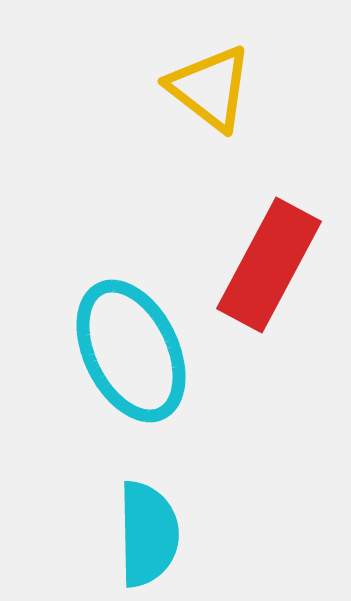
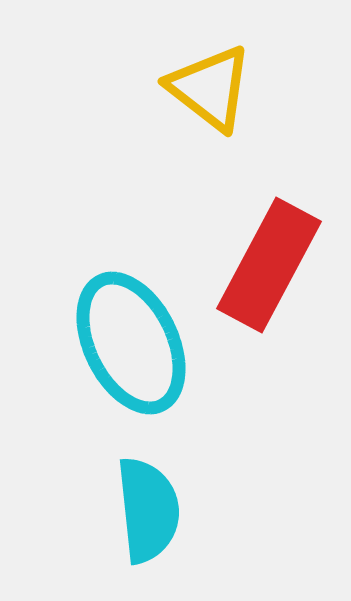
cyan ellipse: moved 8 px up
cyan semicircle: moved 24 px up; rotated 5 degrees counterclockwise
